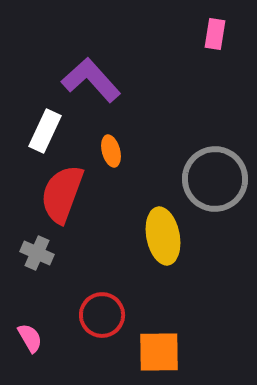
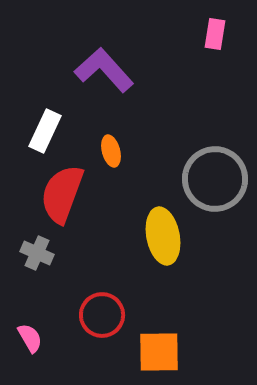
purple L-shape: moved 13 px right, 10 px up
